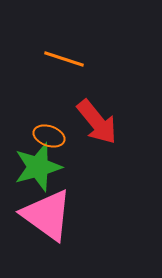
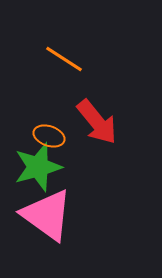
orange line: rotated 15 degrees clockwise
